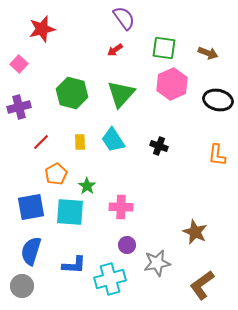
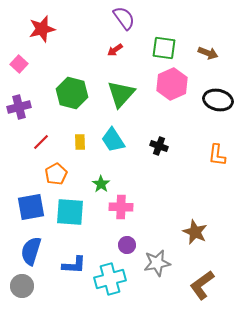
green star: moved 14 px right, 2 px up
